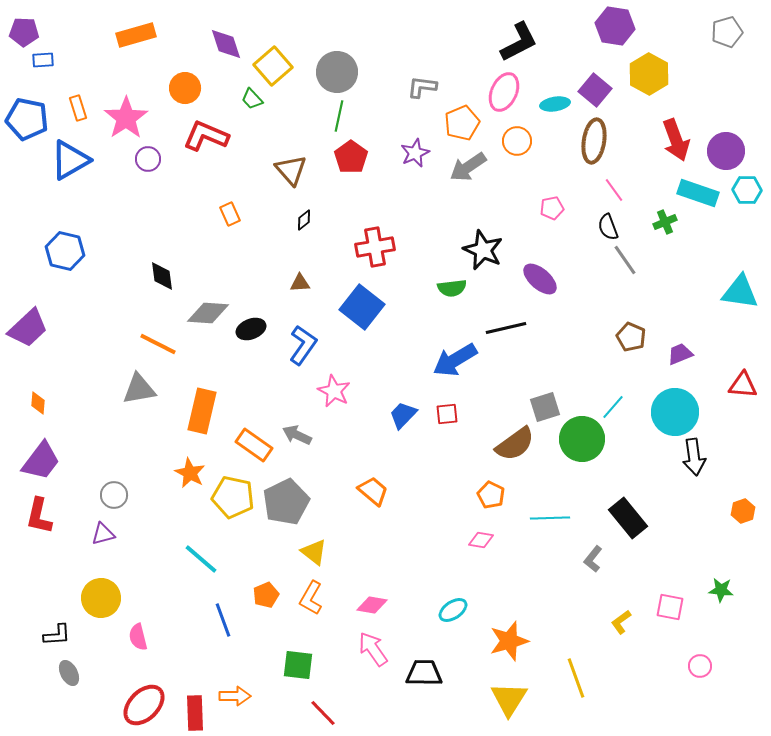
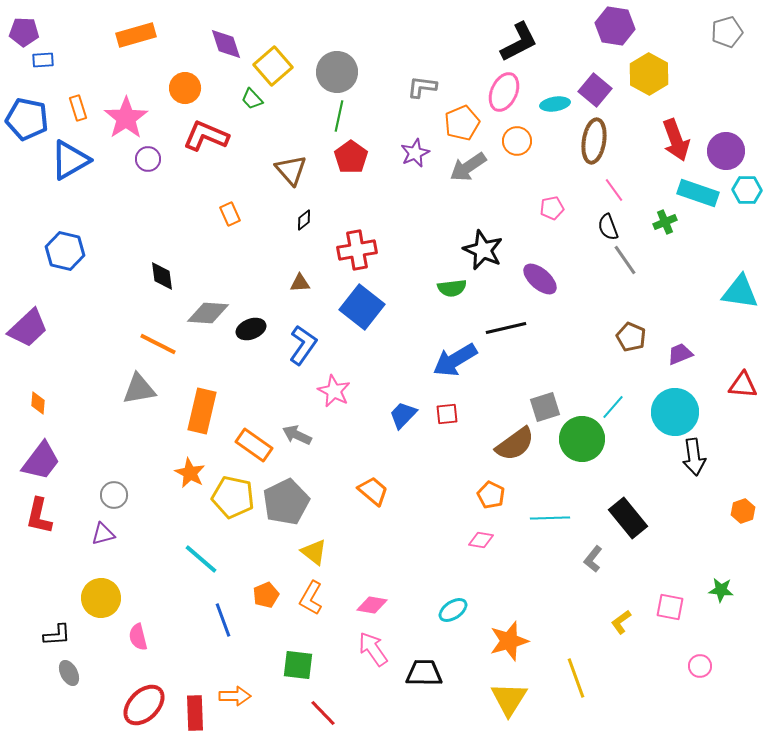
red cross at (375, 247): moved 18 px left, 3 px down
